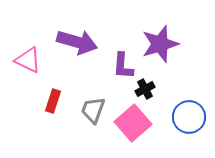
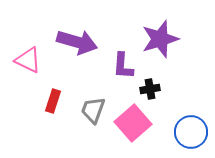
purple star: moved 5 px up
black cross: moved 5 px right; rotated 18 degrees clockwise
blue circle: moved 2 px right, 15 px down
